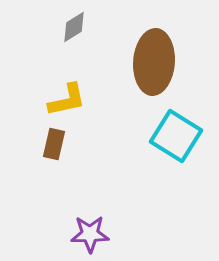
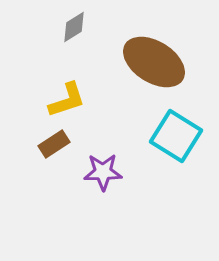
brown ellipse: rotated 62 degrees counterclockwise
yellow L-shape: rotated 6 degrees counterclockwise
brown rectangle: rotated 44 degrees clockwise
purple star: moved 13 px right, 62 px up
